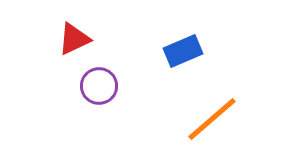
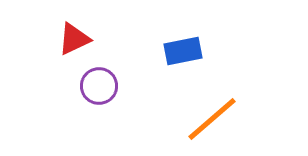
blue rectangle: rotated 12 degrees clockwise
